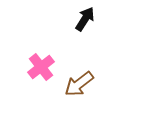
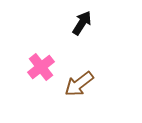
black arrow: moved 3 px left, 4 px down
